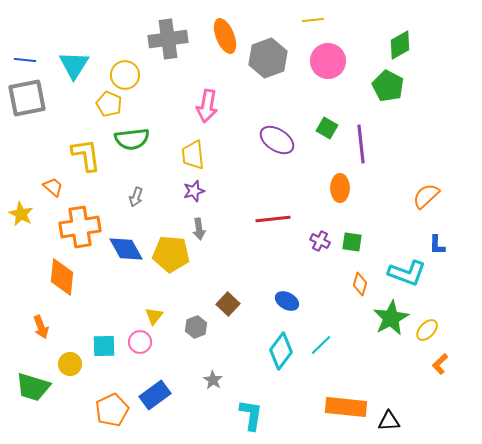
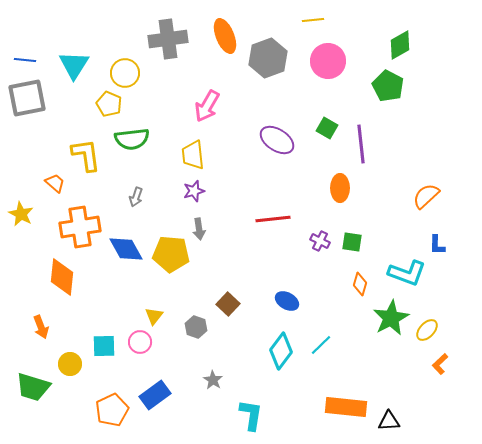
yellow circle at (125, 75): moved 2 px up
pink arrow at (207, 106): rotated 20 degrees clockwise
orange trapezoid at (53, 187): moved 2 px right, 4 px up
gray hexagon at (196, 327): rotated 20 degrees counterclockwise
